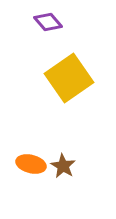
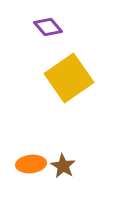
purple diamond: moved 5 px down
orange ellipse: rotated 20 degrees counterclockwise
